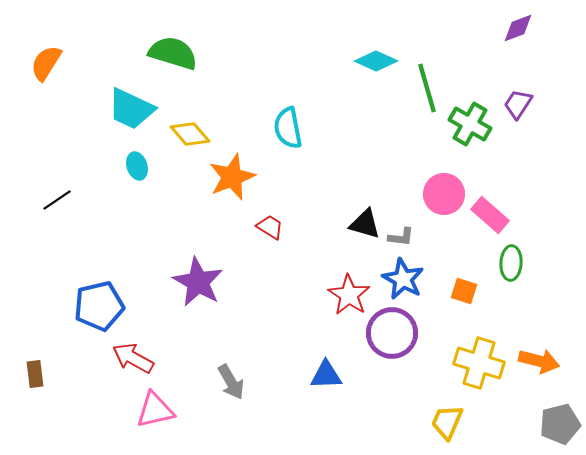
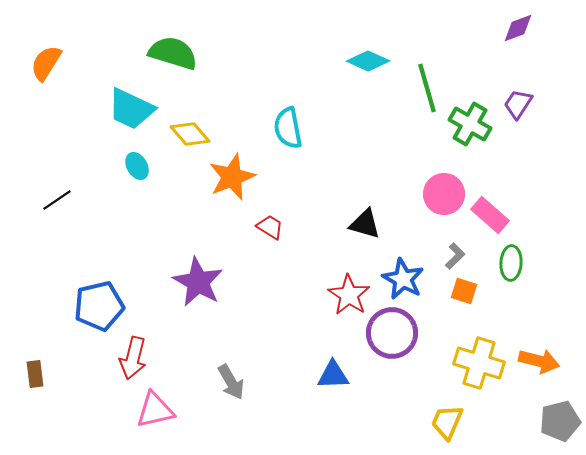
cyan diamond: moved 8 px left
cyan ellipse: rotated 12 degrees counterclockwise
gray L-shape: moved 54 px right, 19 px down; rotated 52 degrees counterclockwise
red arrow: rotated 105 degrees counterclockwise
blue triangle: moved 7 px right
gray pentagon: moved 3 px up
